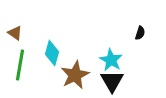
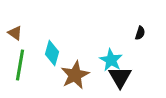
black triangle: moved 8 px right, 4 px up
